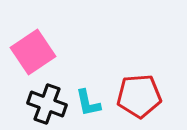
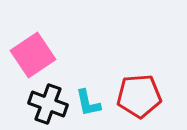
pink square: moved 3 px down
black cross: moved 1 px right
